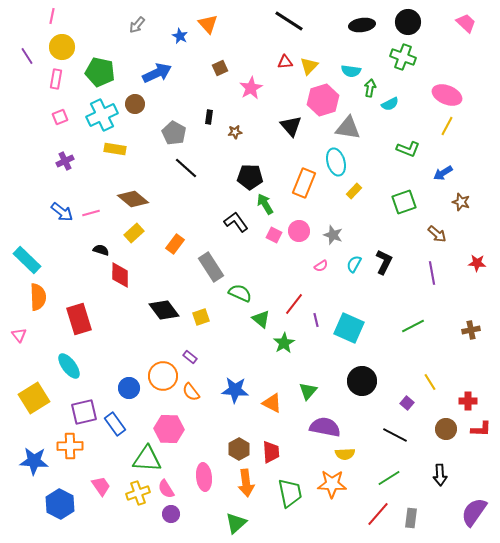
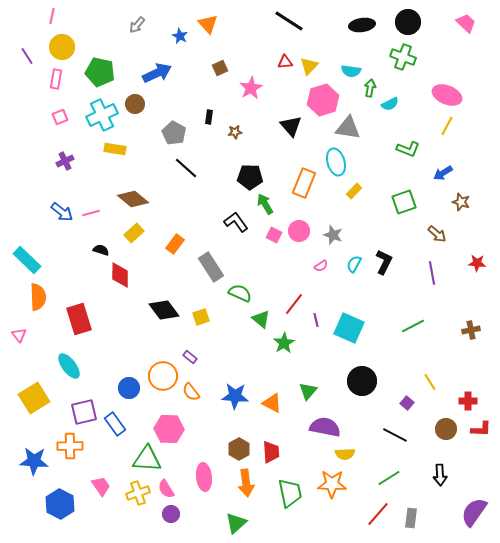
blue star at (235, 390): moved 6 px down
